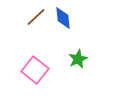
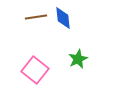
brown line: rotated 35 degrees clockwise
